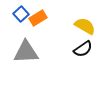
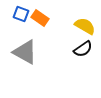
blue square: rotated 28 degrees counterclockwise
orange rectangle: moved 2 px right; rotated 66 degrees clockwise
gray triangle: moved 1 px left; rotated 32 degrees clockwise
